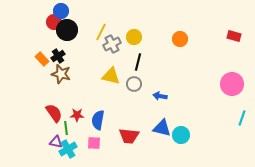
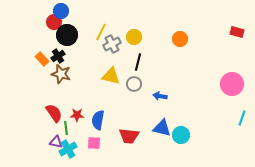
black circle: moved 5 px down
red rectangle: moved 3 px right, 4 px up
